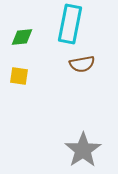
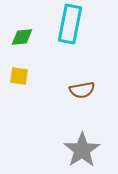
brown semicircle: moved 26 px down
gray star: moved 1 px left
